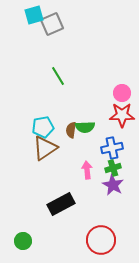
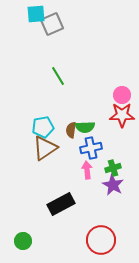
cyan square: moved 2 px right, 1 px up; rotated 12 degrees clockwise
pink circle: moved 2 px down
blue cross: moved 21 px left
